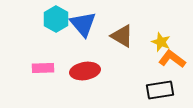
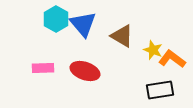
yellow star: moved 8 px left, 8 px down
red ellipse: rotated 28 degrees clockwise
